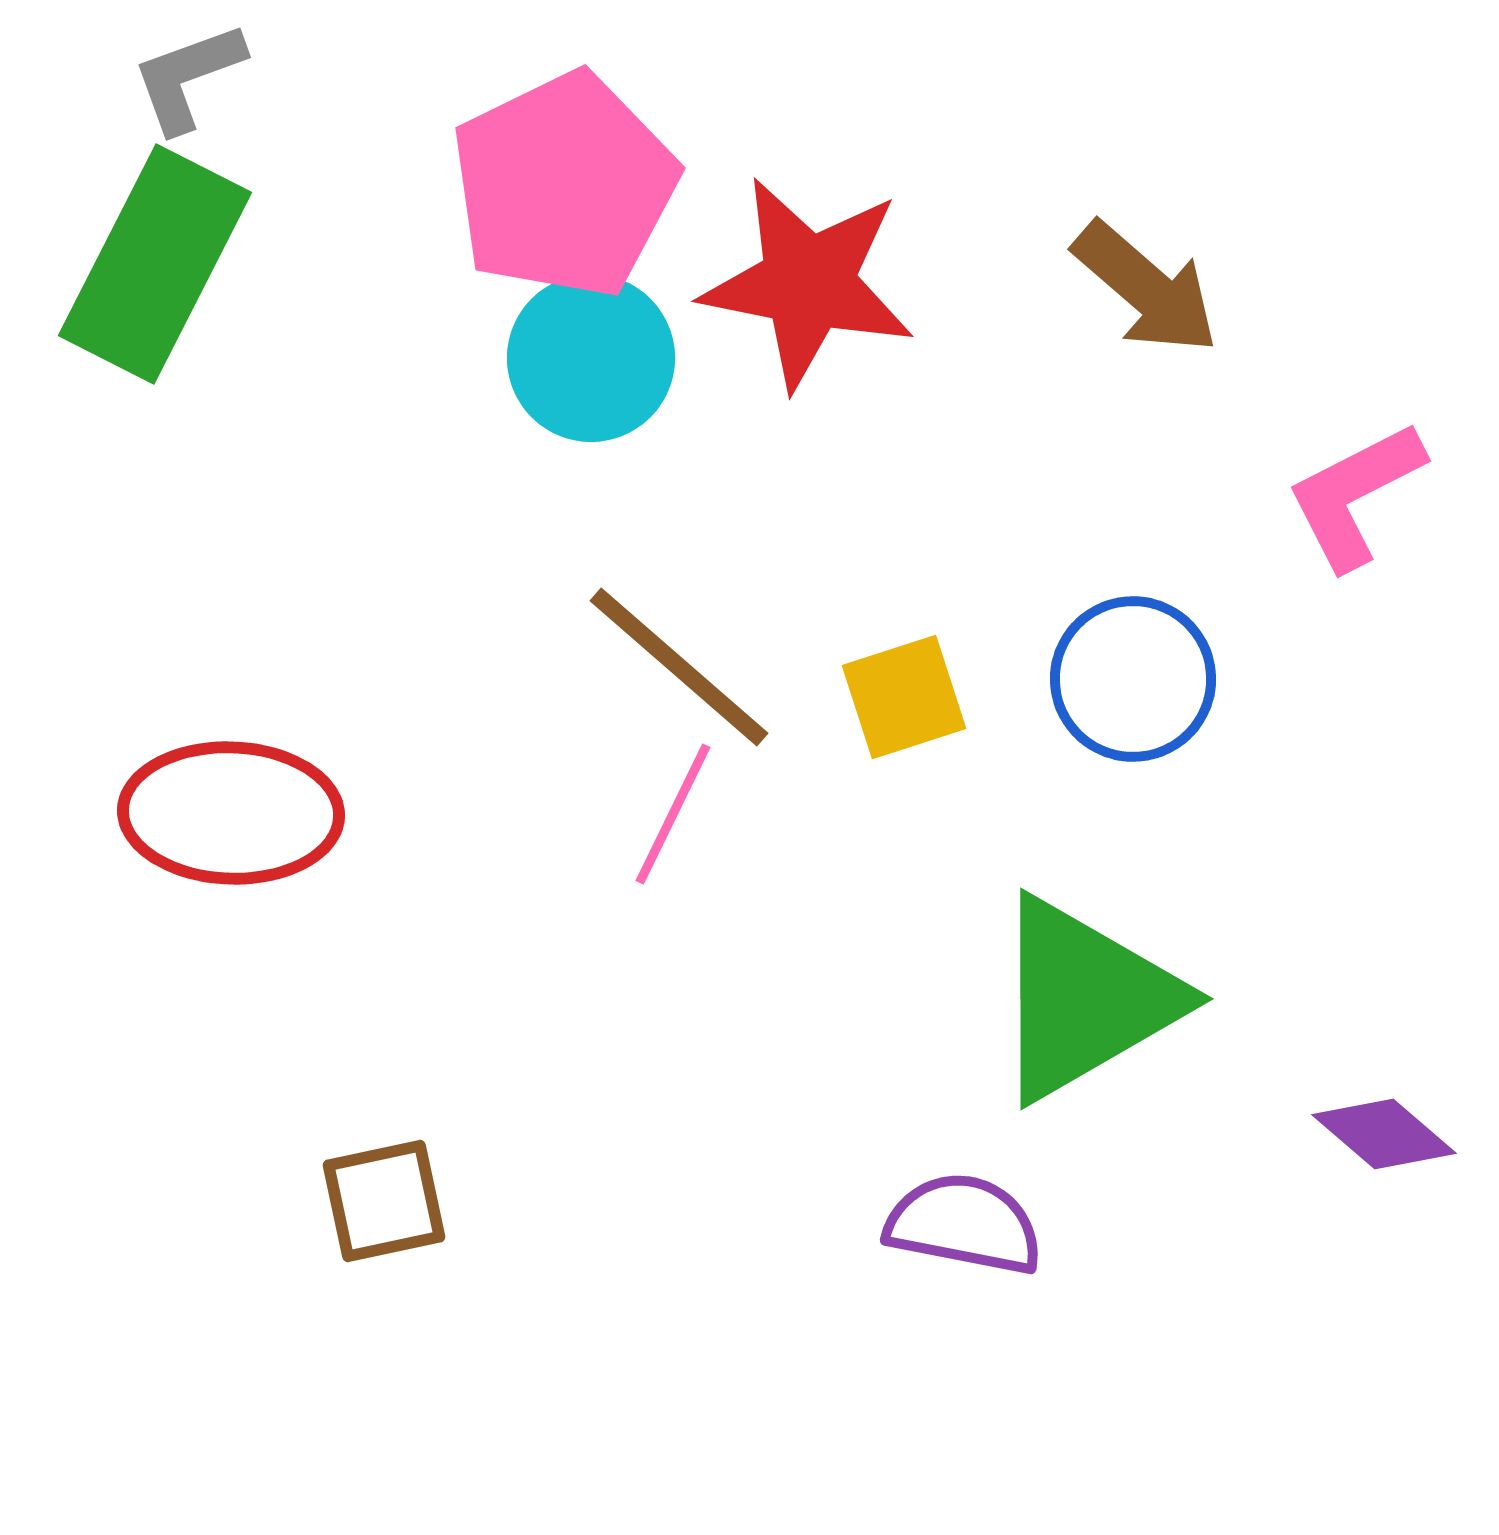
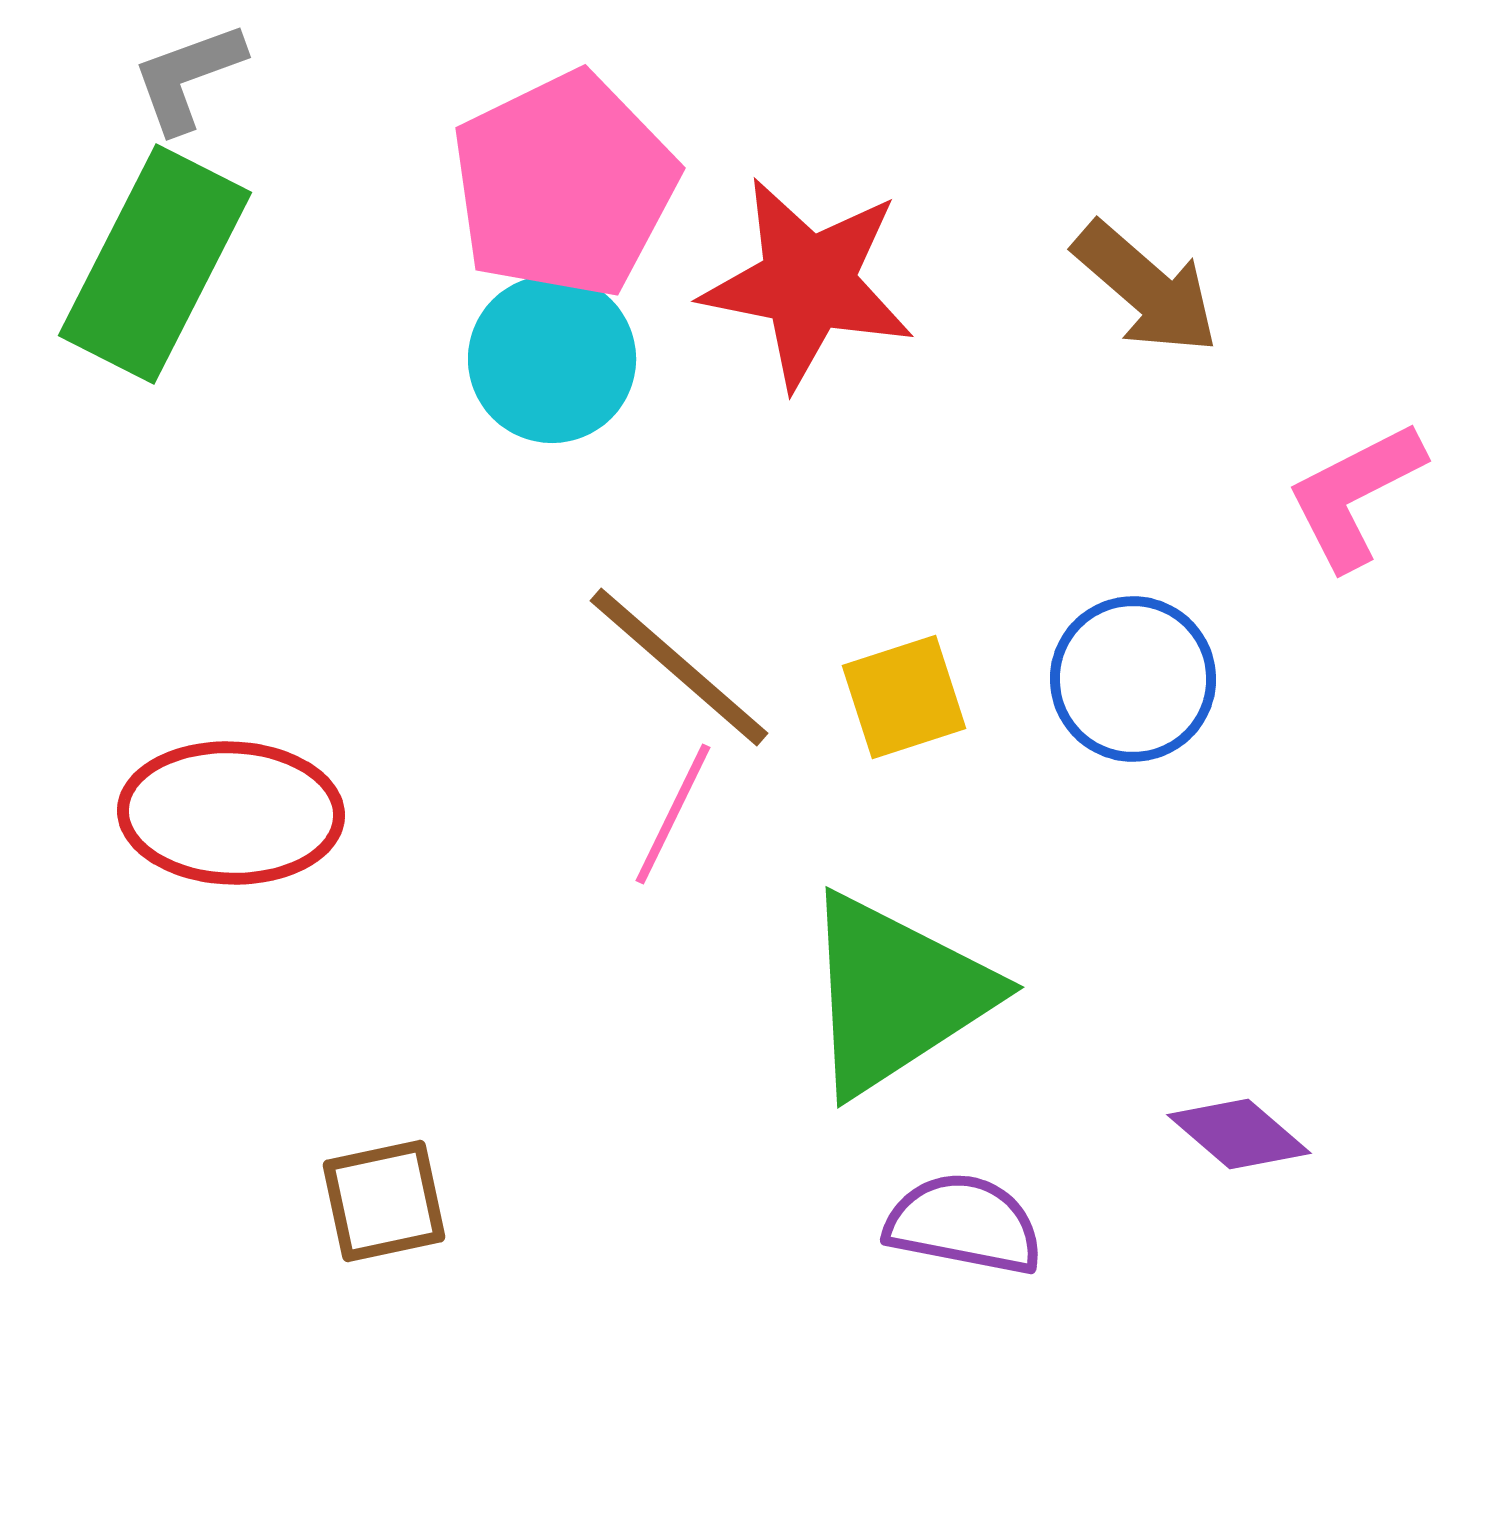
cyan circle: moved 39 px left, 1 px down
green triangle: moved 189 px left, 5 px up; rotated 3 degrees counterclockwise
purple diamond: moved 145 px left
